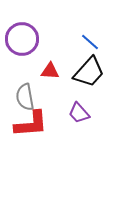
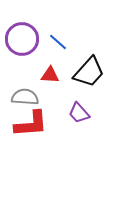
blue line: moved 32 px left
red triangle: moved 4 px down
gray semicircle: rotated 104 degrees clockwise
